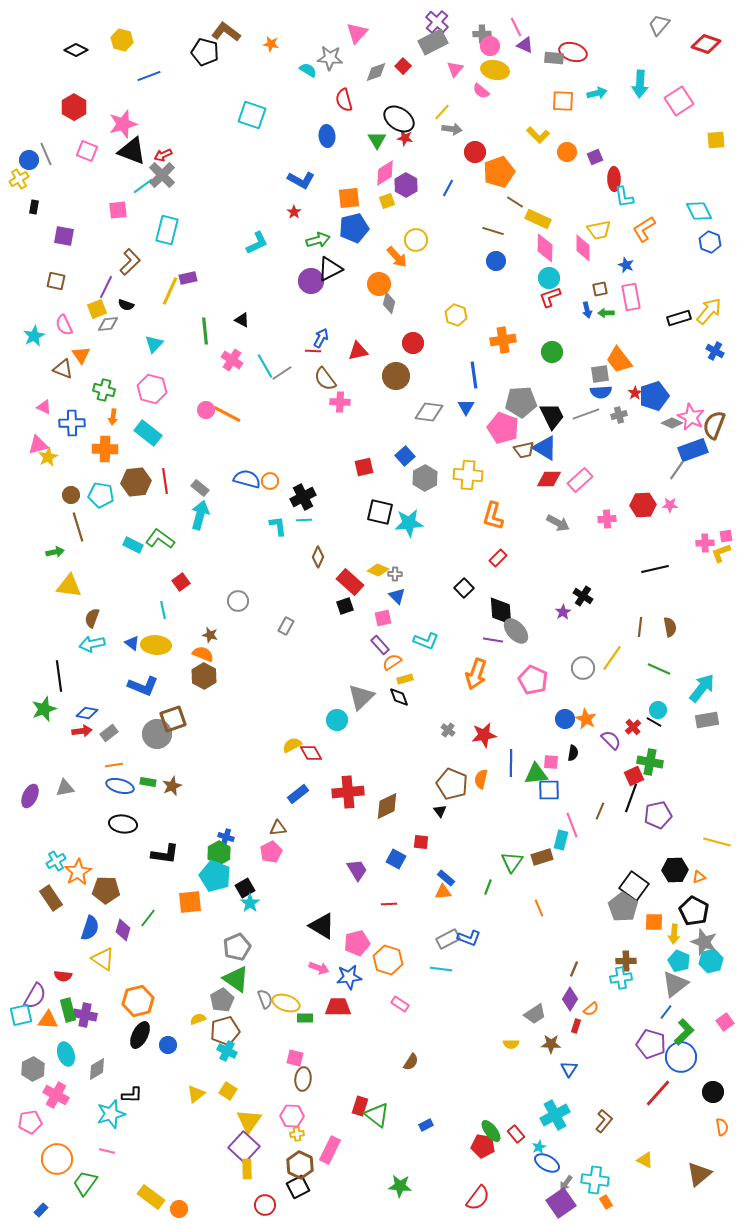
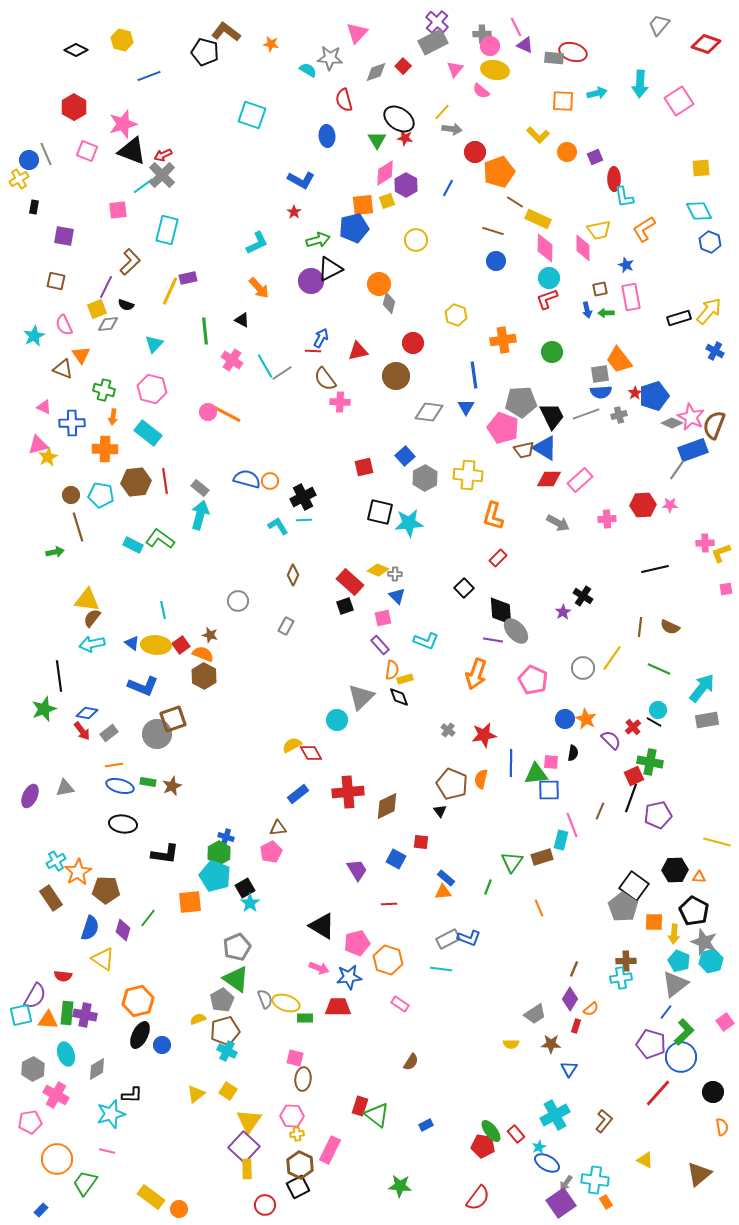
yellow square at (716, 140): moved 15 px left, 28 px down
orange square at (349, 198): moved 14 px right, 7 px down
orange arrow at (397, 257): moved 138 px left, 31 px down
red L-shape at (550, 297): moved 3 px left, 2 px down
pink circle at (206, 410): moved 2 px right, 2 px down
cyan L-shape at (278, 526): rotated 25 degrees counterclockwise
pink square at (726, 536): moved 53 px down
brown diamond at (318, 557): moved 25 px left, 18 px down
red square at (181, 582): moved 63 px down
yellow triangle at (69, 586): moved 18 px right, 14 px down
brown semicircle at (92, 618): rotated 18 degrees clockwise
brown semicircle at (670, 627): rotated 126 degrees clockwise
orange semicircle at (392, 662): moved 8 px down; rotated 132 degrees clockwise
red arrow at (82, 731): rotated 60 degrees clockwise
orange triangle at (699, 877): rotated 24 degrees clockwise
green rectangle at (68, 1010): moved 1 px left, 3 px down; rotated 20 degrees clockwise
blue circle at (168, 1045): moved 6 px left
